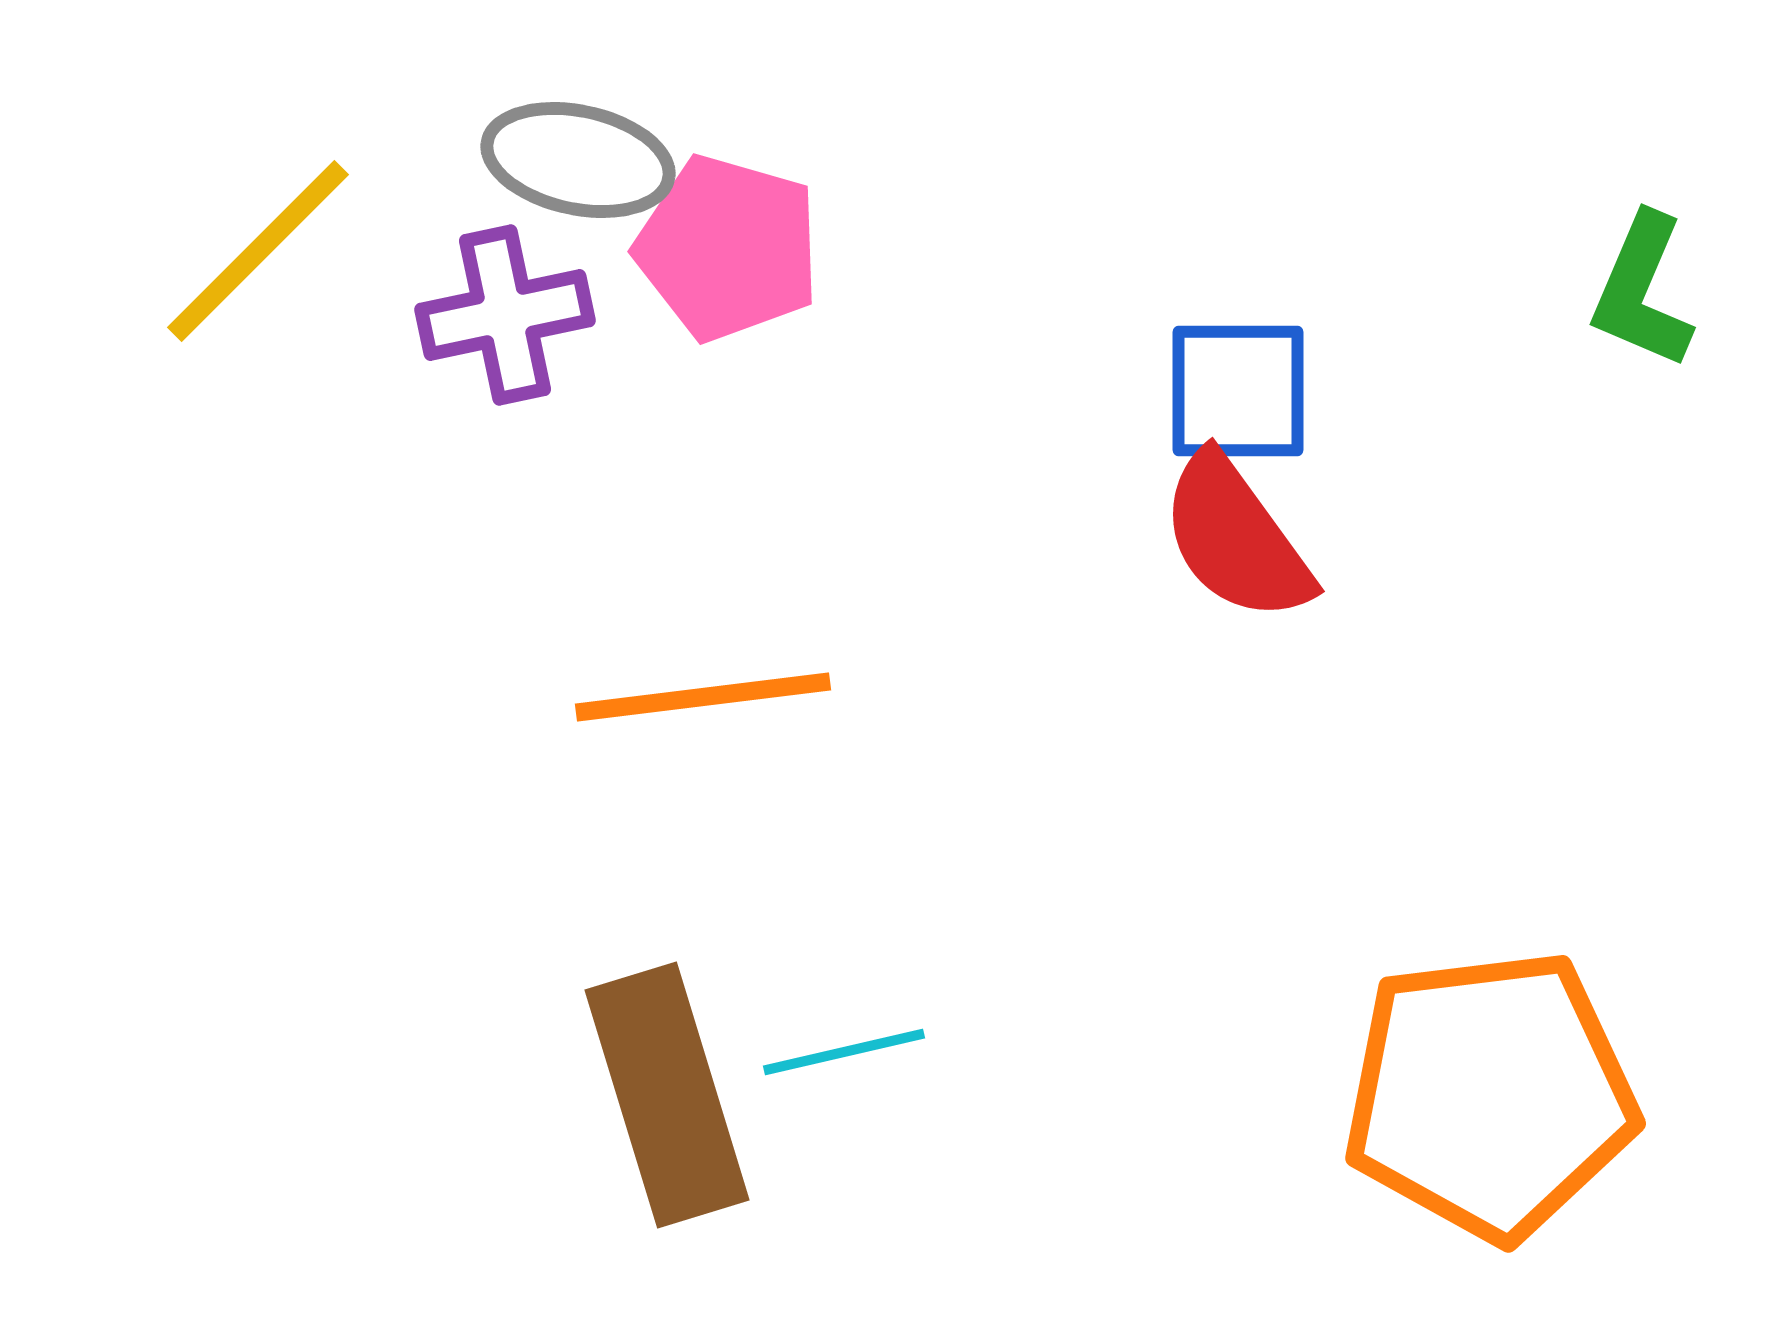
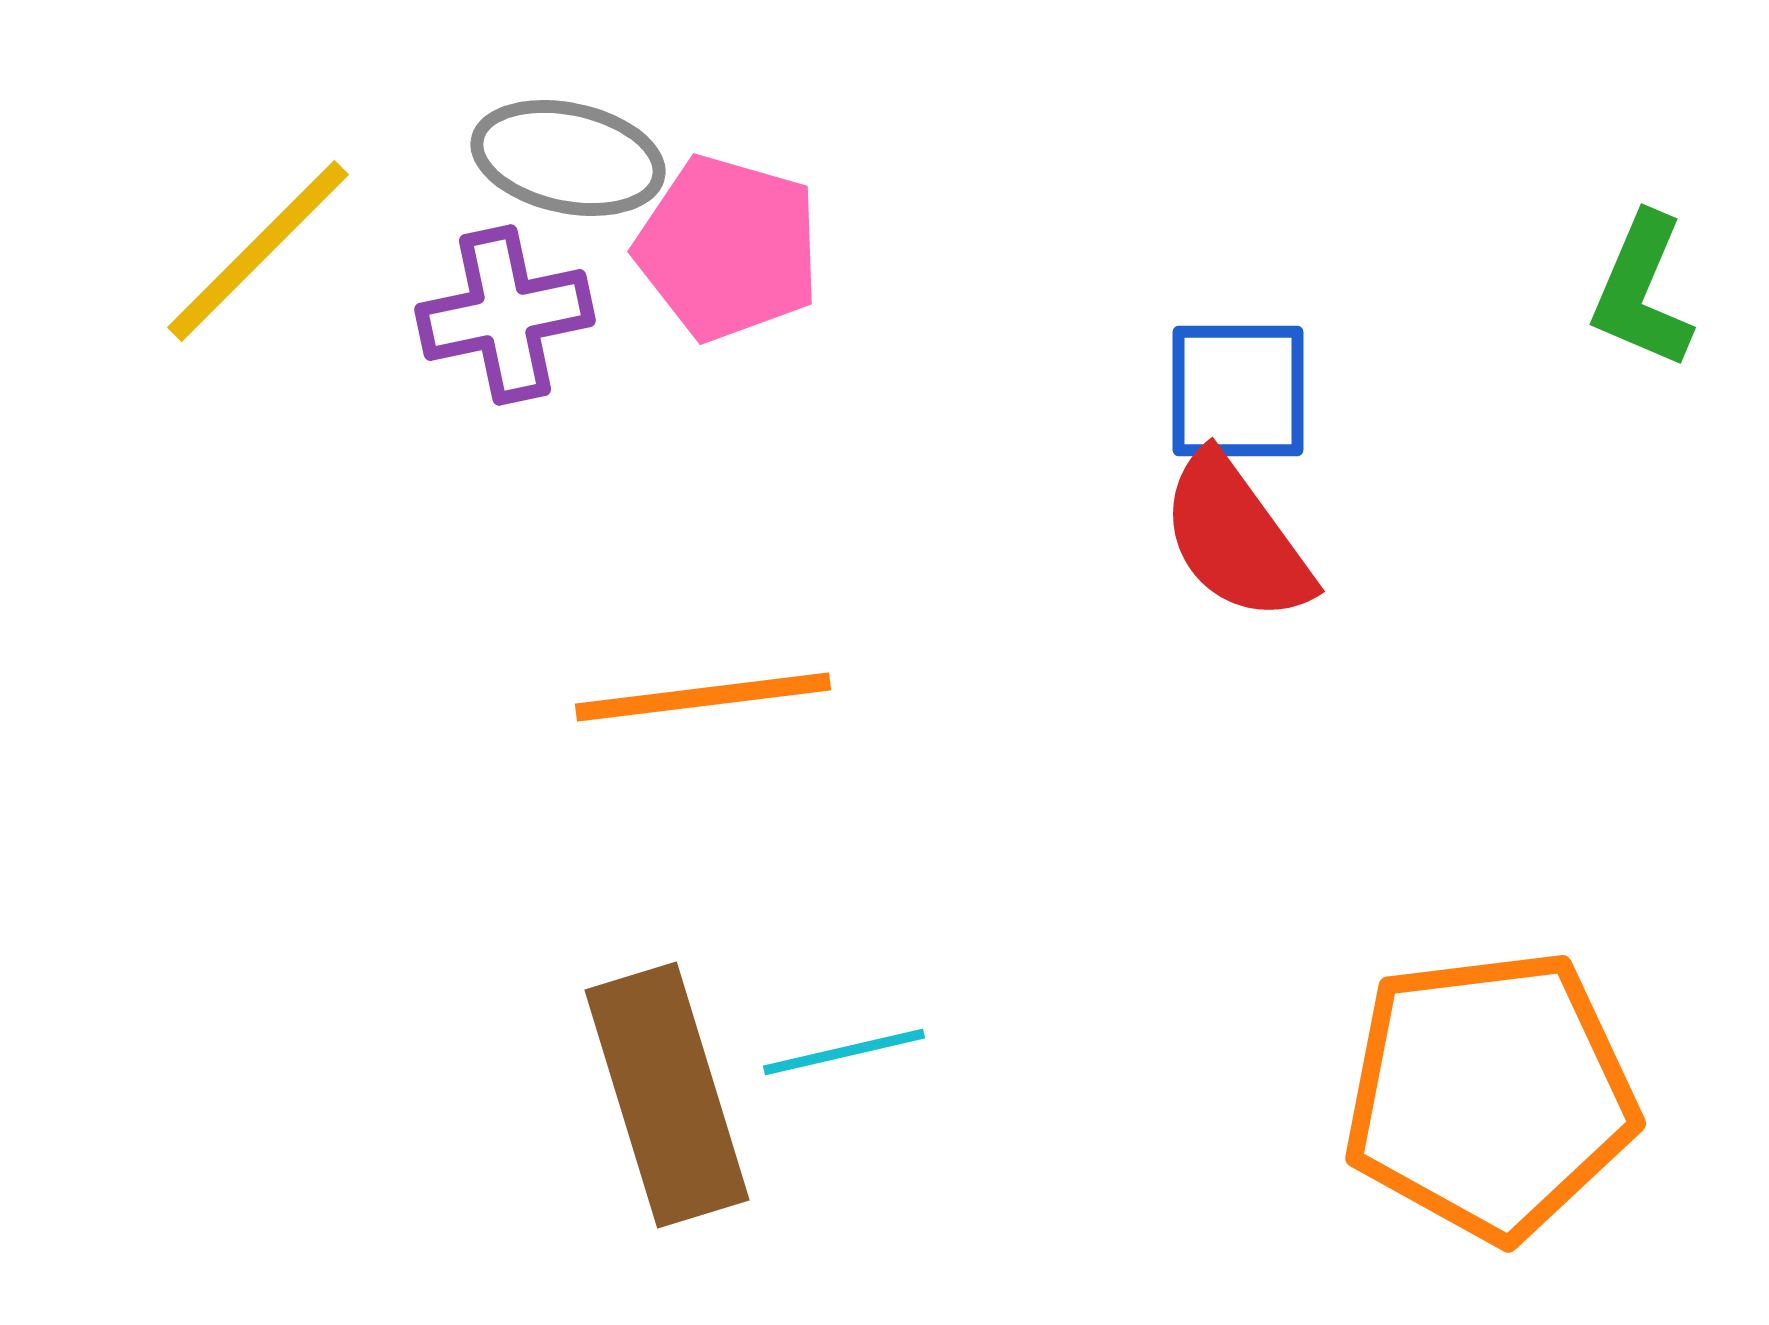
gray ellipse: moved 10 px left, 2 px up
